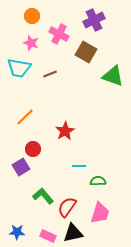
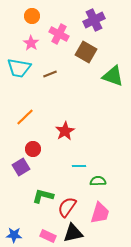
pink star: rotated 14 degrees clockwise
green L-shape: rotated 35 degrees counterclockwise
blue star: moved 3 px left, 3 px down
